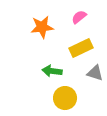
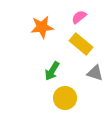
yellow rectangle: moved 4 px up; rotated 65 degrees clockwise
green arrow: rotated 66 degrees counterclockwise
